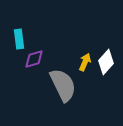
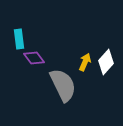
purple diamond: moved 1 px up; rotated 70 degrees clockwise
